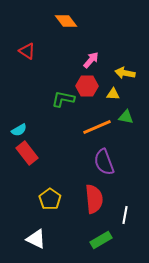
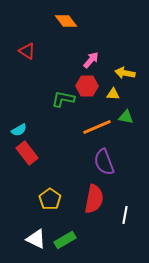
red semicircle: rotated 16 degrees clockwise
green rectangle: moved 36 px left
